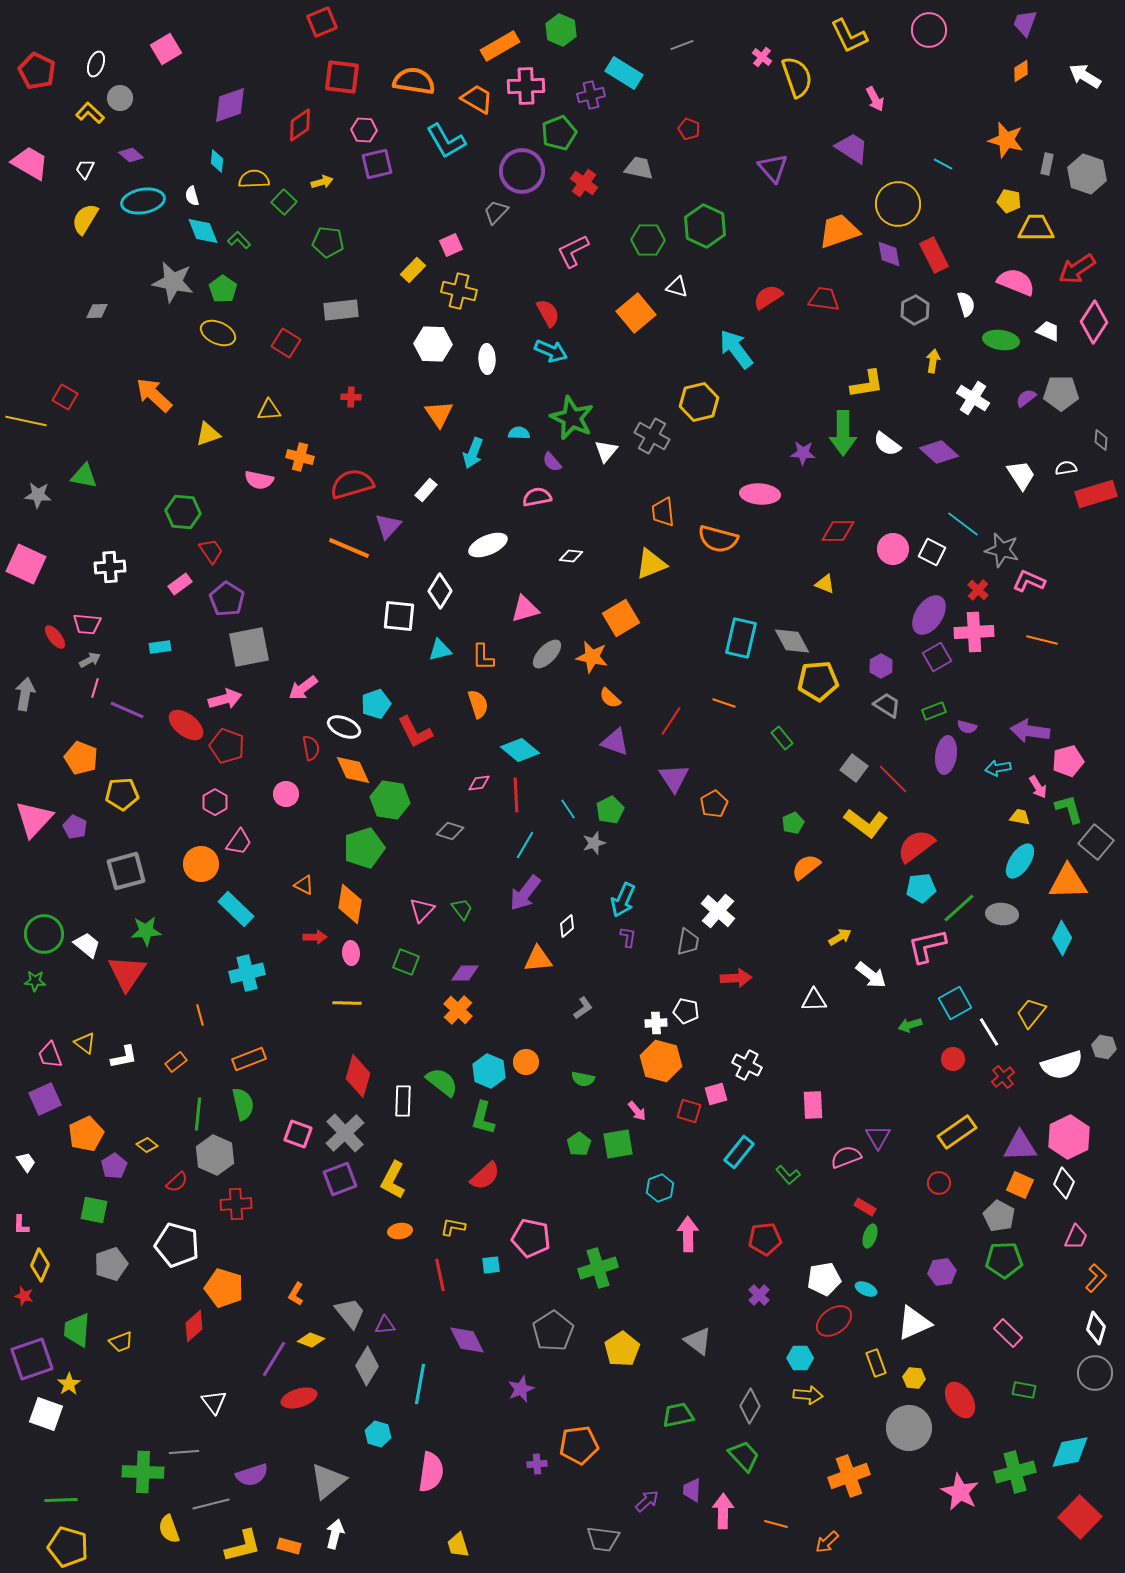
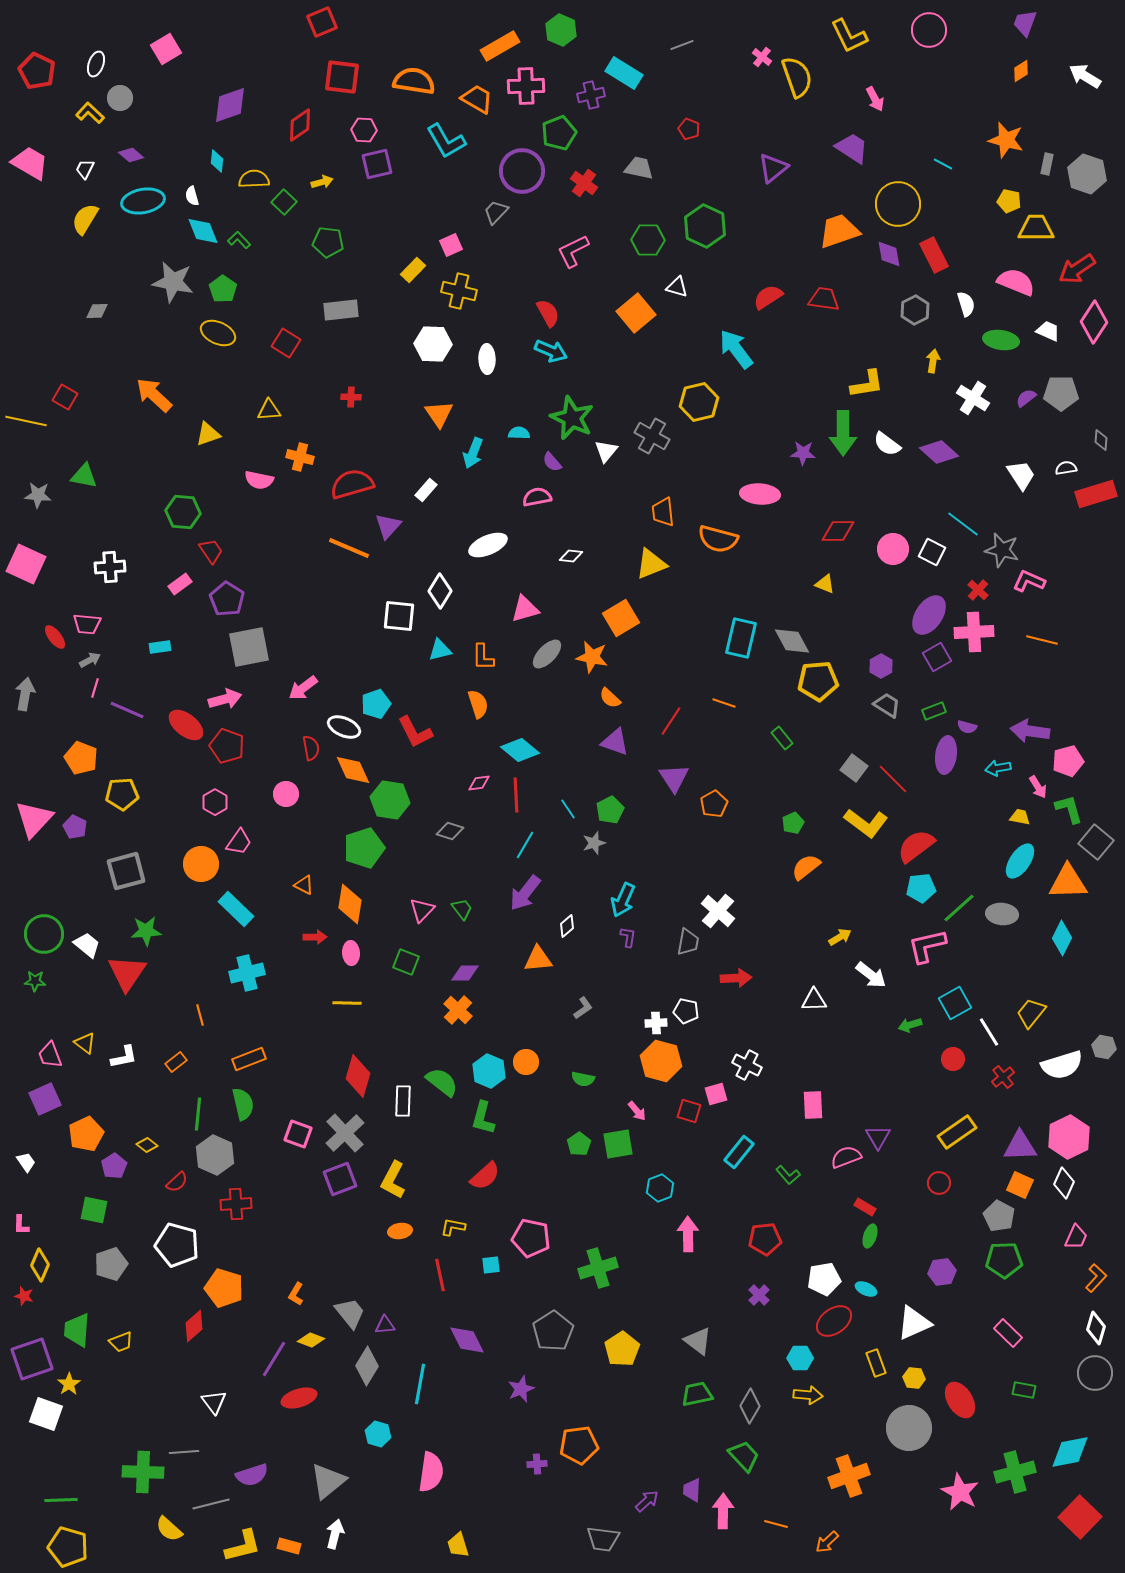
purple triangle at (773, 168): rotated 32 degrees clockwise
green trapezoid at (678, 1415): moved 19 px right, 21 px up
yellow semicircle at (169, 1529): rotated 28 degrees counterclockwise
